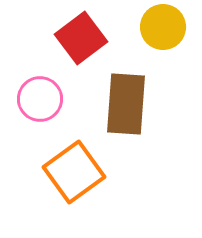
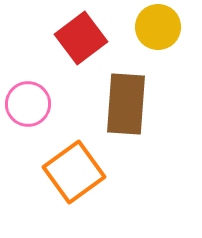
yellow circle: moved 5 px left
pink circle: moved 12 px left, 5 px down
